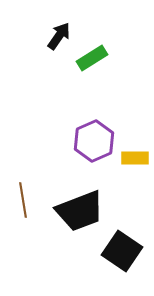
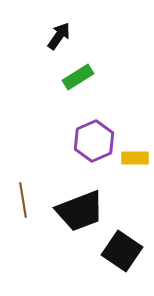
green rectangle: moved 14 px left, 19 px down
